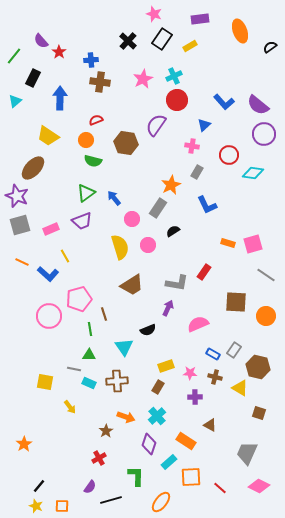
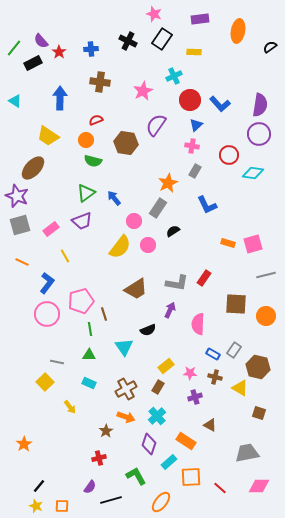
orange ellipse at (240, 31): moved 2 px left; rotated 30 degrees clockwise
black cross at (128, 41): rotated 18 degrees counterclockwise
yellow rectangle at (190, 46): moved 4 px right, 6 px down; rotated 32 degrees clockwise
green line at (14, 56): moved 8 px up
blue cross at (91, 60): moved 11 px up
black rectangle at (33, 78): moved 15 px up; rotated 36 degrees clockwise
pink star at (143, 79): moved 12 px down
red circle at (177, 100): moved 13 px right
cyan triangle at (15, 101): rotated 48 degrees counterclockwise
blue L-shape at (224, 102): moved 4 px left, 2 px down
purple semicircle at (258, 105): moved 2 px right; rotated 120 degrees counterclockwise
blue triangle at (204, 125): moved 8 px left
purple circle at (264, 134): moved 5 px left
gray rectangle at (197, 172): moved 2 px left, 1 px up
orange star at (171, 185): moved 3 px left, 2 px up
pink circle at (132, 219): moved 2 px right, 2 px down
pink rectangle at (51, 229): rotated 14 degrees counterclockwise
yellow semicircle at (120, 247): rotated 55 degrees clockwise
red rectangle at (204, 272): moved 6 px down
blue L-shape at (48, 274): moved 1 px left, 9 px down; rotated 95 degrees counterclockwise
gray line at (266, 275): rotated 48 degrees counterclockwise
brown trapezoid at (132, 285): moved 4 px right, 4 px down
pink pentagon at (79, 299): moved 2 px right, 2 px down
brown square at (236, 302): moved 2 px down
purple arrow at (168, 308): moved 2 px right, 2 px down
pink circle at (49, 316): moved 2 px left, 2 px up
pink semicircle at (198, 324): rotated 65 degrees counterclockwise
yellow rectangle at (166, 366): rotated 21 degrees counterclockwise
gray line at (74, 369): moved 17 px left, 7 px up
brown cross at (117, 381): moved 9 px right, 8 px down; rotated 25 degrees counterclockwise
yellow square at (45, 382): rotated 36 degrees clockwise
purple cross at (195, 397): rotated 16 degrees counterclockwise
gray trapezoid at (247, 453): rotated 55 degrees clockwise
red cross at (99, 458): rotated 16 degrees clockwise
green L-shape at (136, 476): rotated 30 degrees counterclockwise
pink diamond at (259, 486): rotated 25 degrees counterclockwise
